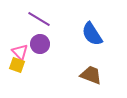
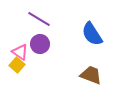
pink triangle: rotated 12 degrees counterclockwise
yellow square: rotated 21 degrees clockwise
